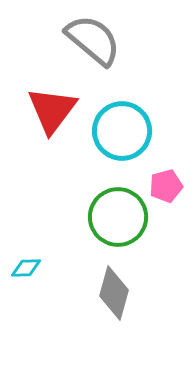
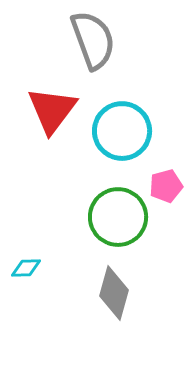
gray semicircle: rotated 30 degrees clockwise
